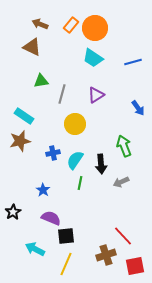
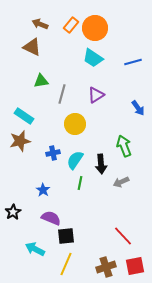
brown cross: moved 12 px down
